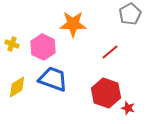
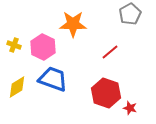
yellow cross: moved 2 px right, 1 px down
red star: moved 2 px right
